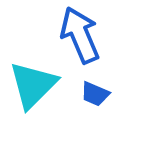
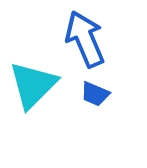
blue arrow: moved 5 px right, 4 px down
